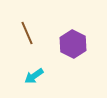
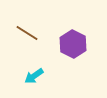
brown line: rotated 35 degrees counterclockwise
